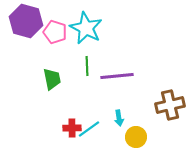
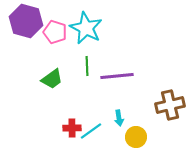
green trapezoid: rotated 65 degrees clockwise
cyan line: moved 2 px right, 2 px down
